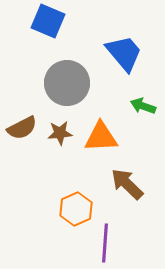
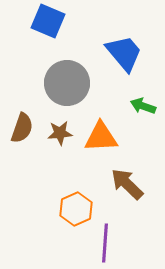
brown semicircle: rotated 44 degrees counterclockwise
